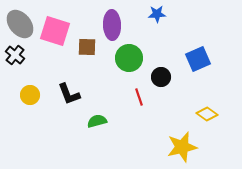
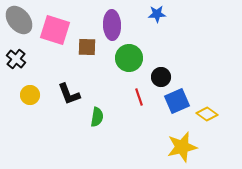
gray ellipse: moved 1 px left, 4 px up
pink square: moved 1 px up
black cross: moved 1 px right, 4 px down
blue square: moved 21 px left, 42 px down
green semicircle: moved 4 px up; rotated 114 degrees clockwise
